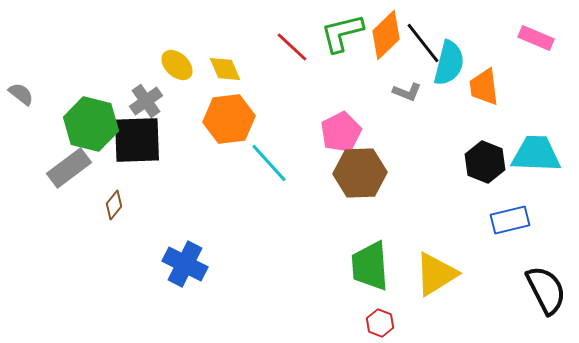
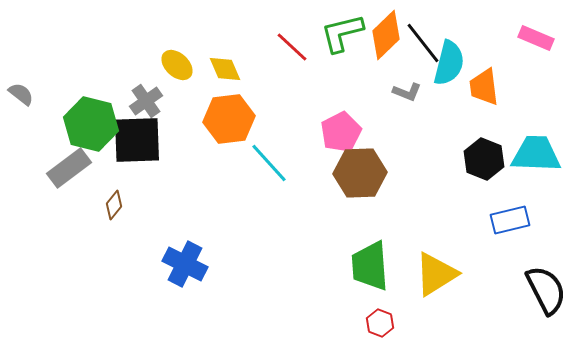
black hexagon: moved 1 px left, 3 px up
